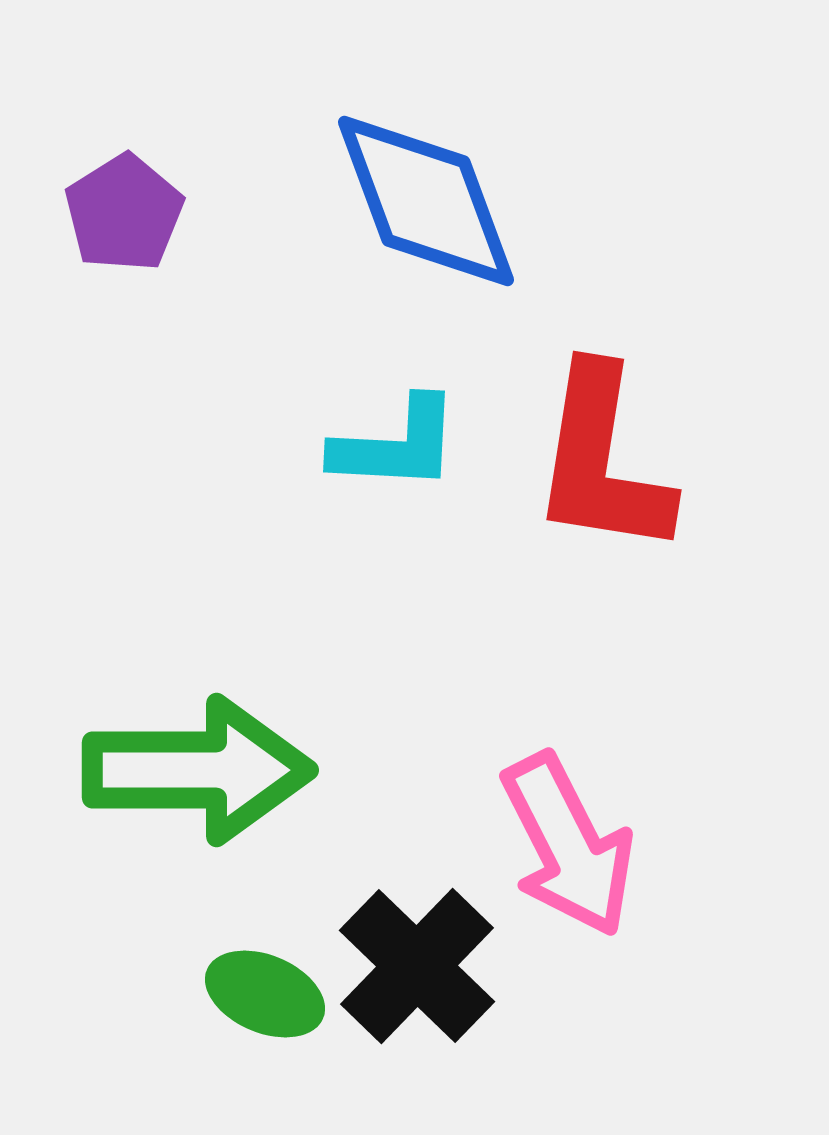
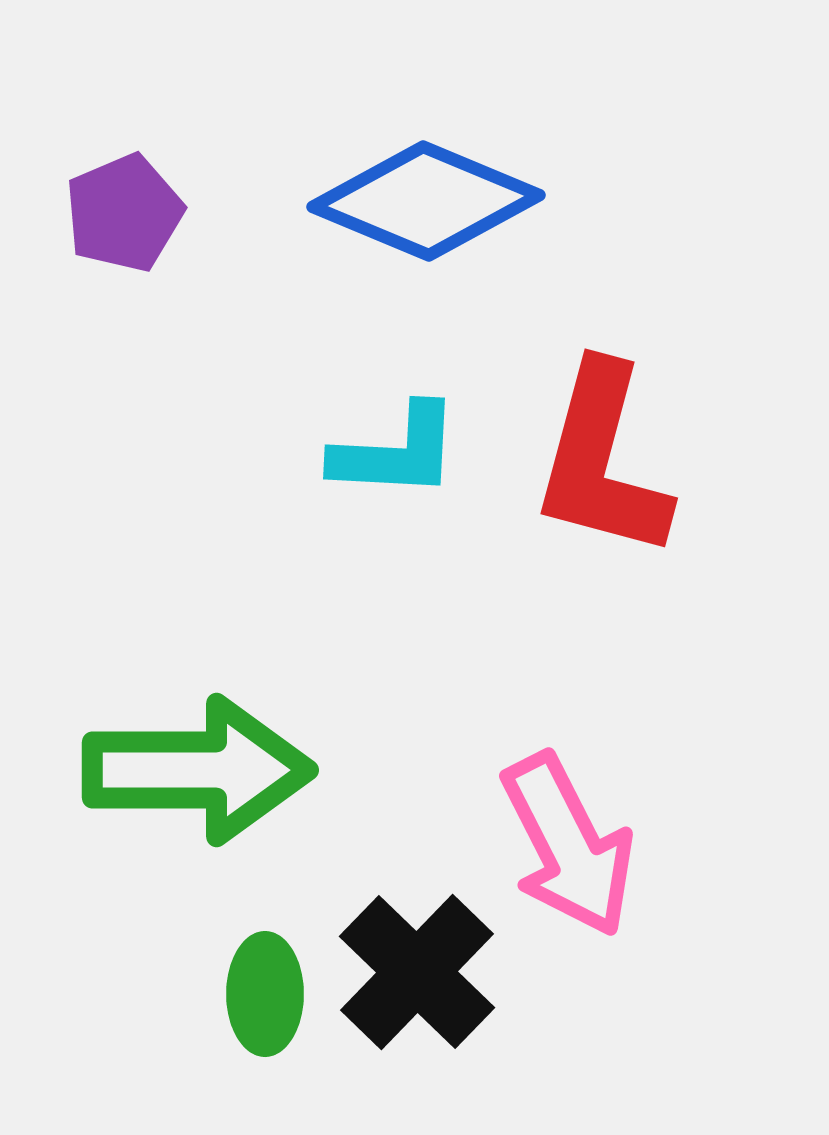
blue diamond: rotated 47 degrees counterclockwise
purple pentagon: rotated 9 degrees clockwise
cyan L-shape: moved 7 px down
red L-shape: rotated 6 degrees clockwise
black cross: moved 6 px down
green ellipse: rotated 67 degrees clockwise
